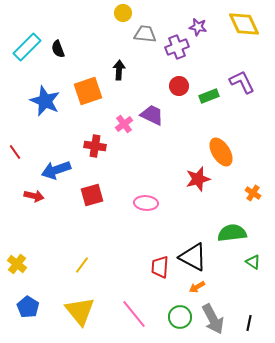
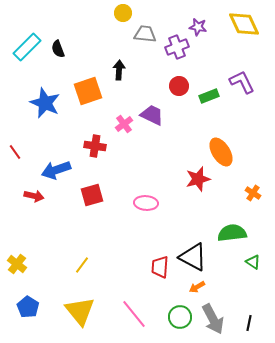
blue star: moved 2 px down
